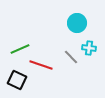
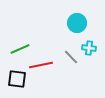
red line: rotated 30 degrees counterclockwise
black square: moved 1 px up; rotated 18 degrees counterclockwise
